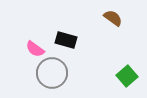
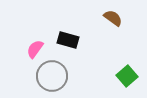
black rectangle: moved 2 px right
pink semicircle: rotated 90 degrees clockwise
gray circle: moved 3 px down
